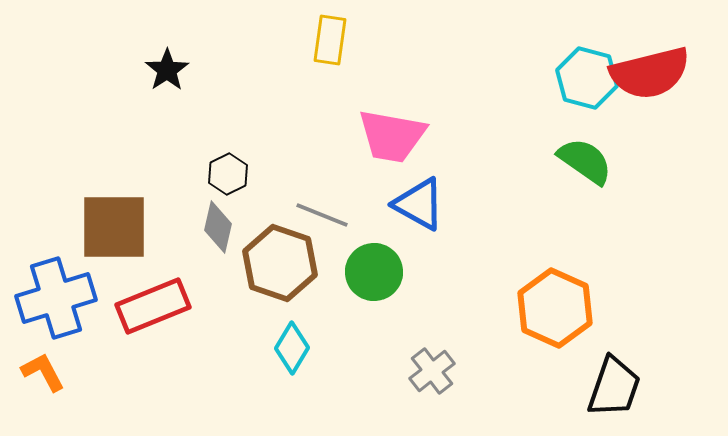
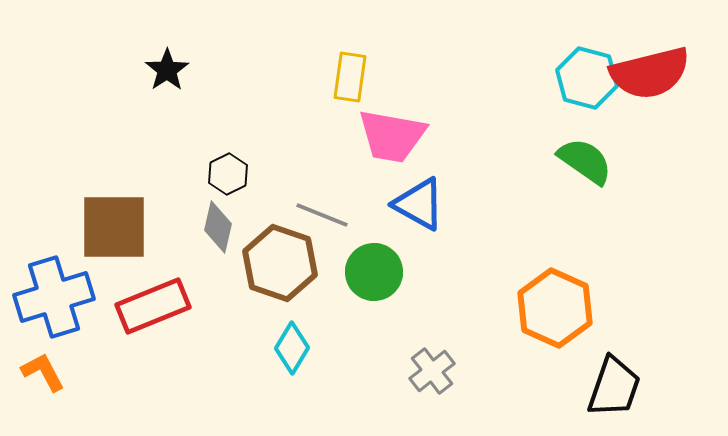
yellow rectangle: moved 20 px right, 37 px down
blue cross: moved 2 px left, 1 px up
